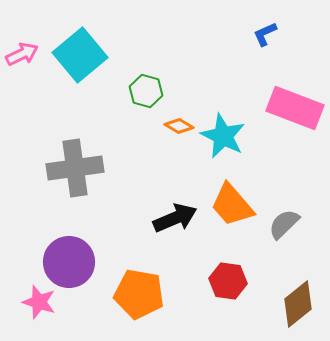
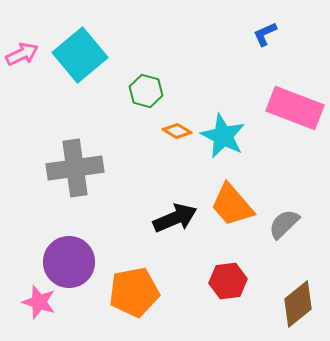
orange diamond: moved 2 px left, 5 px down
red hexagon: rotated 15 degrees counterclockwise
orange pentagon: moved 5 px left, 2 px up; rotated 21 degrees counterclockwise
